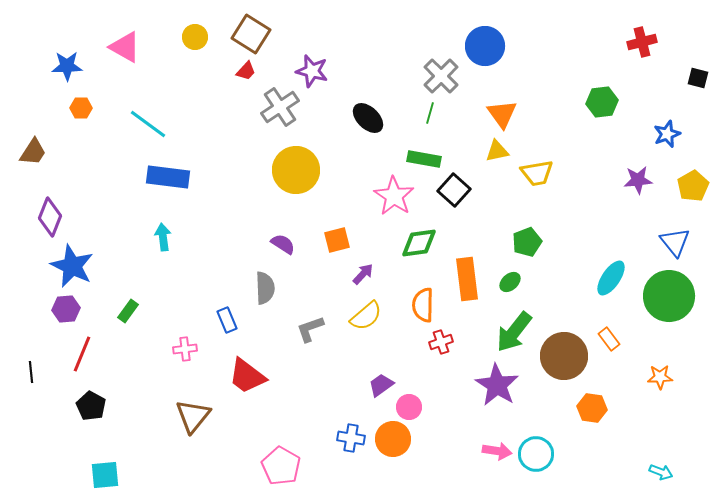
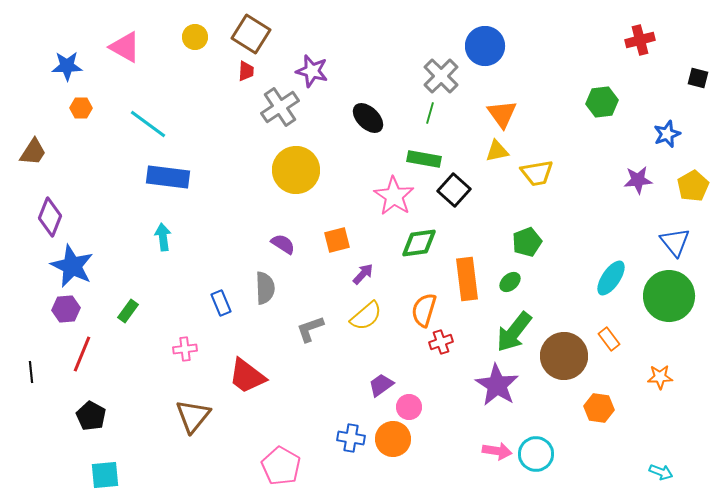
red cross at (642, 42): moved 2 px left, 2 px up
red trapezoid at (246, 71): rotated 40 degrees counterclockwise
orange semicircle at (423, 305): moved 1 px right, 5 px down; rotated 16 degrees clockwise
blue rectangle at (227, 320): moved 6 px left, 17 px up
black pentagon at (91, 406): moved 10 px down
orange hexagon at (592, 408): moved 7 px right
